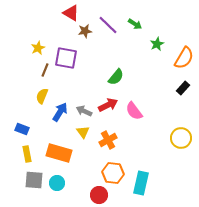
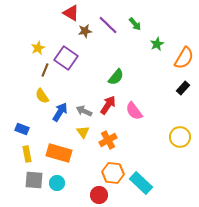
green arrow: rotated 16 degrees clockwise
purple square: rotated 25 degrees clockwise
yellow semicircle: rotated 56 degrees counterclockwise
red arrow: rotated 30 degrees counterclockwise
yellow circle: moved 1 px left, 1 px up
cyan rectangle: rotated 60 degrees counterclockwise
